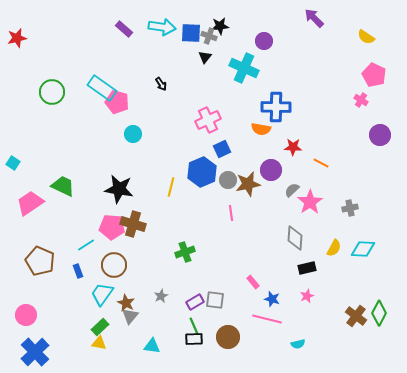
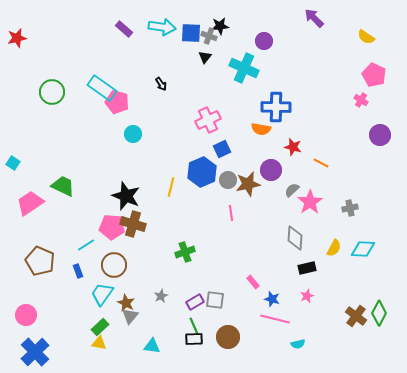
red star at (293, 147): rotated 12 degrees clockwise
black star at (119, 189): moved 7 px right, 7 px down; rotated 12 degrees clockwise
pink line at (267, 319): moved 8 px right
